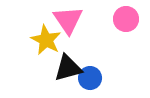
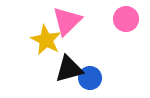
pink triangle: moved 1 px left, 1 px down; rotated 20 degrees clockwise
black triangle: moved 1 px right, 1 px down
